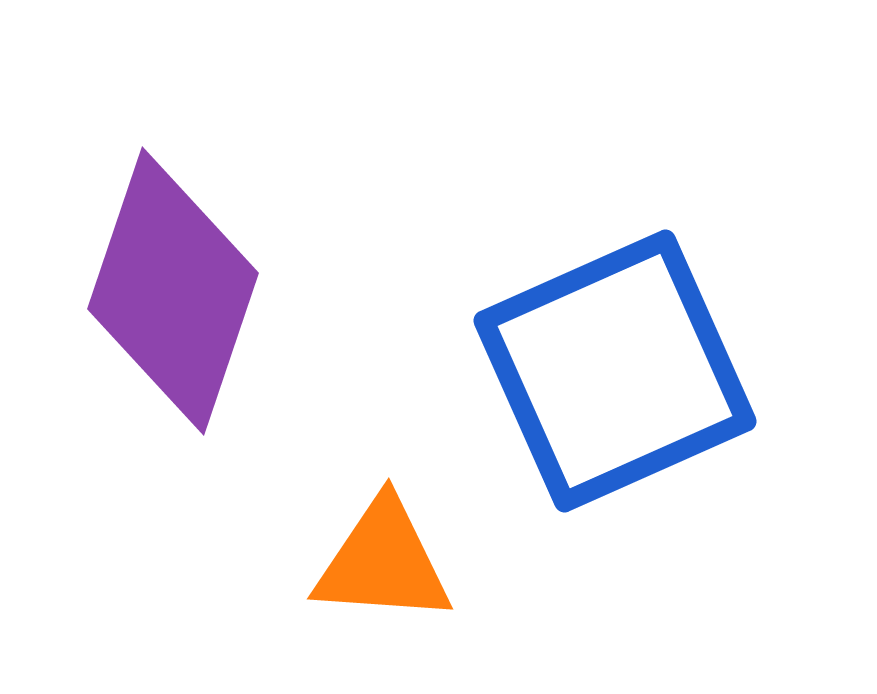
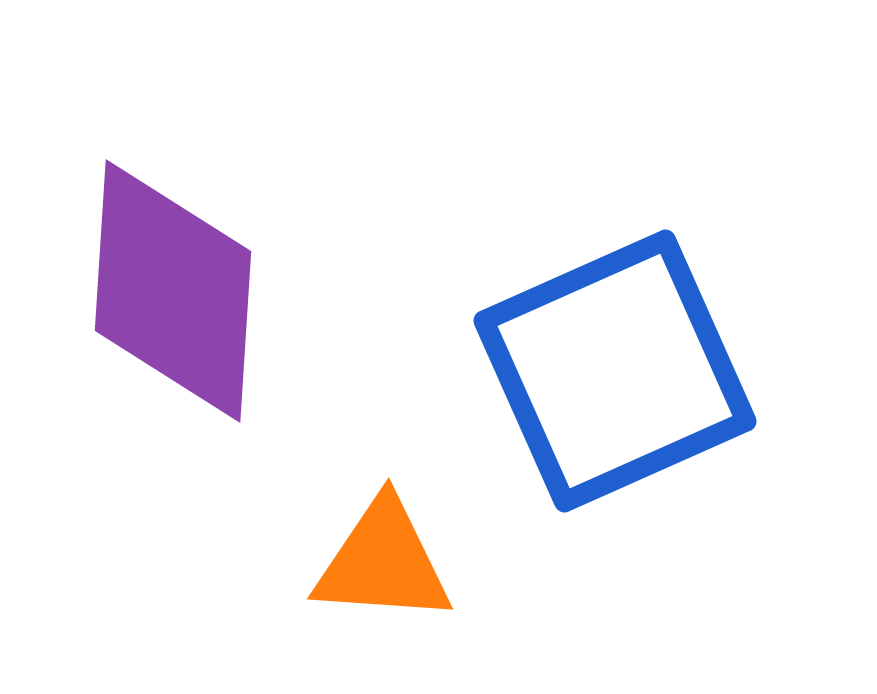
purple diamond: rotated 15 degrees counterclockwise
